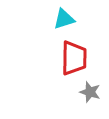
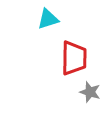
cyan triangle: moved 16 px left
